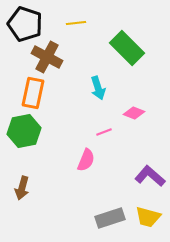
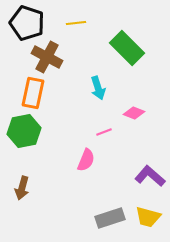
black pentagon: moved 2 px right, 1 px up
